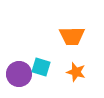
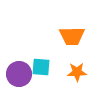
cyan square: rotated 12 degrees counterclockwise
orange star: moved 1 px right; rotated 18 degrees counterclockwise
